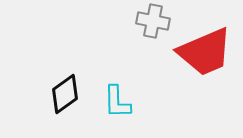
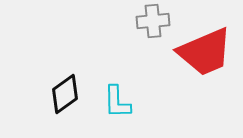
gray cross: rotated 16 degrees counterclockwise
